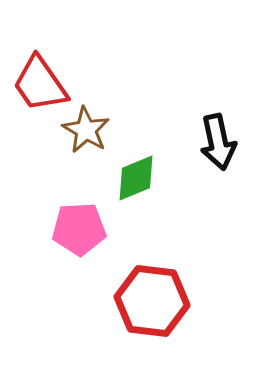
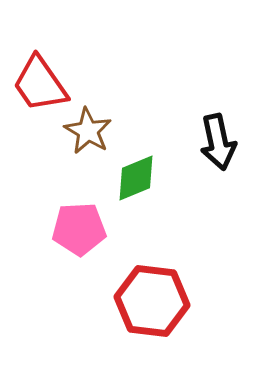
brown star: moved 2 px right, 1 px down
